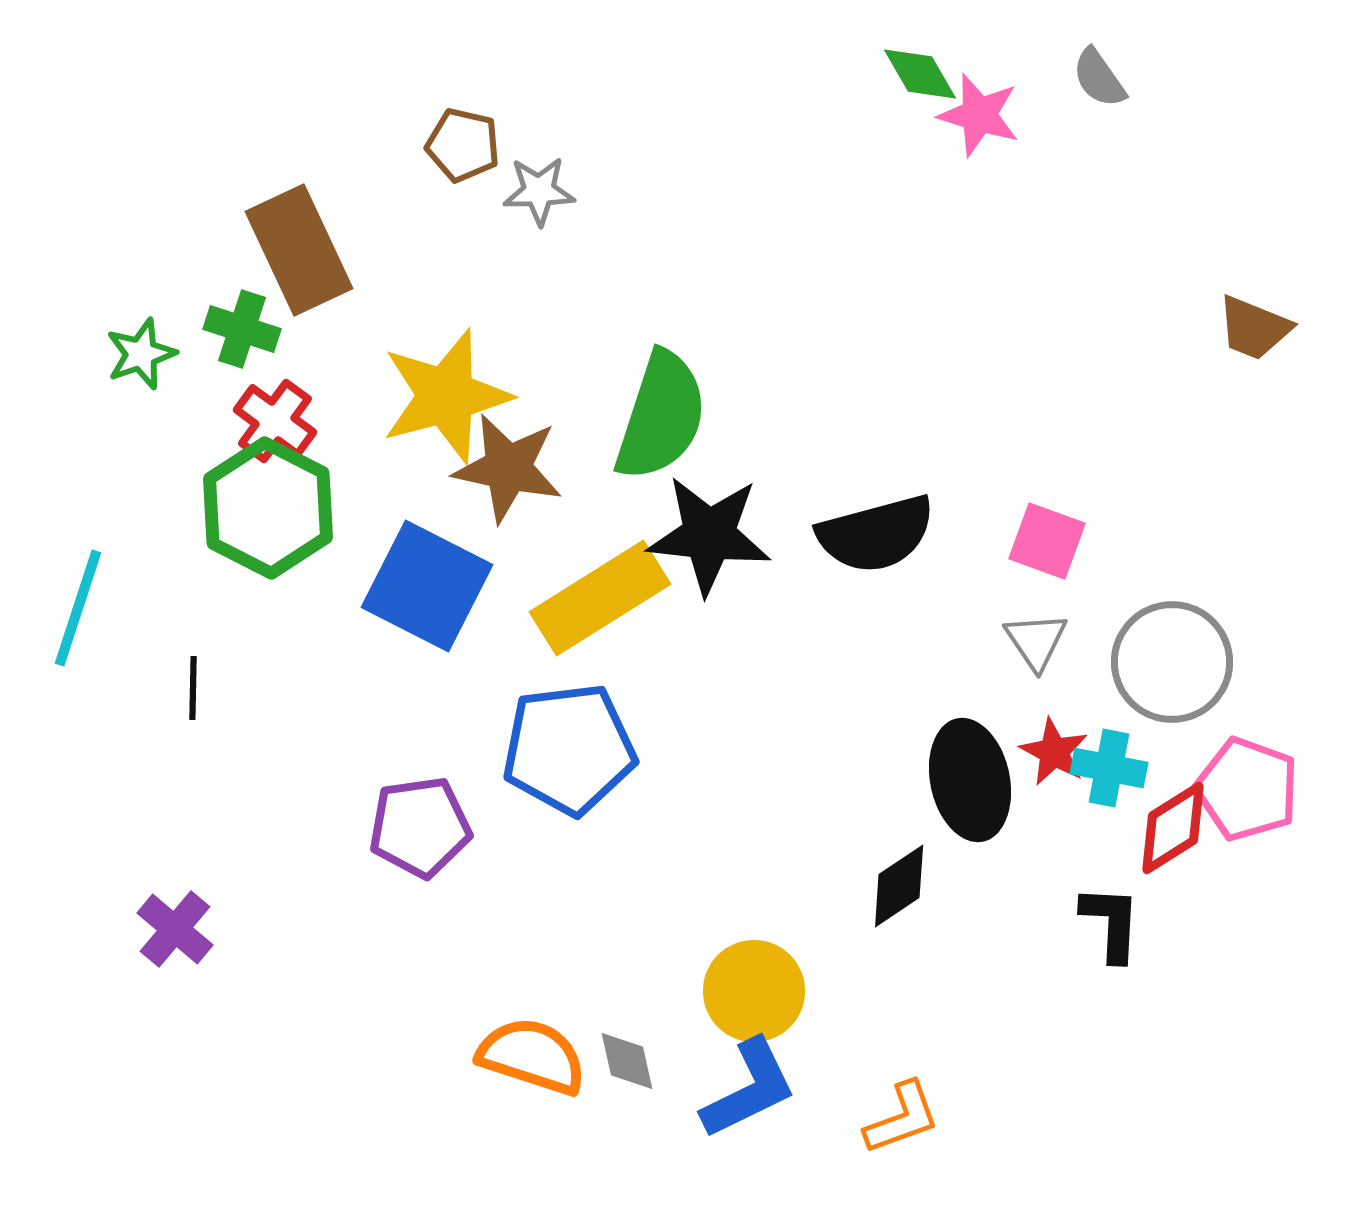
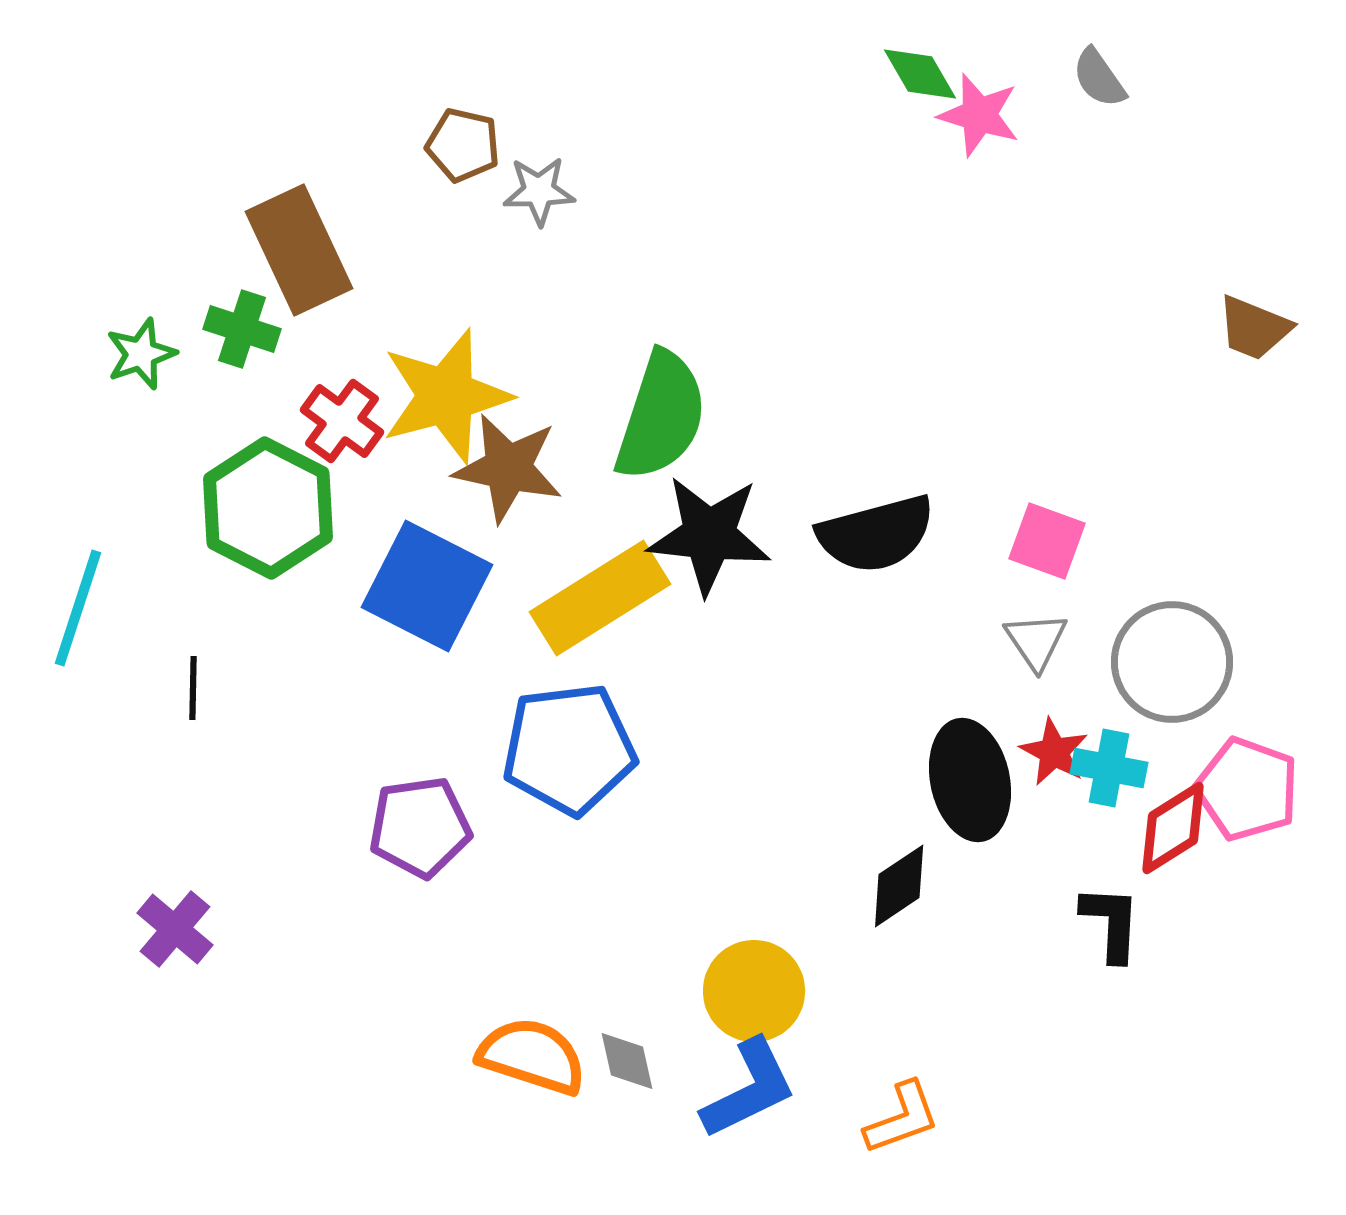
red cross: moved 67 px right
